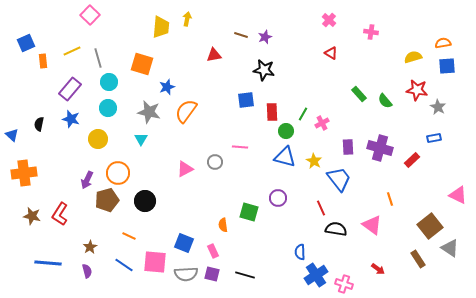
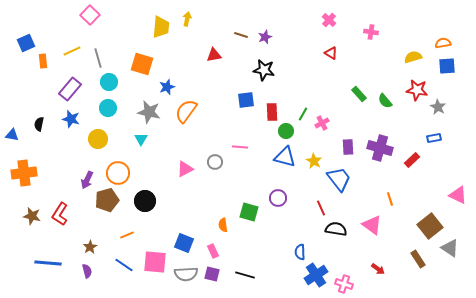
blue triangle at (12, 135): rotated 32 degrees counterclockwise
orange line at (129, 236): moved 2 px left, 1 px up; rotated 48 degrees counterclockwise
